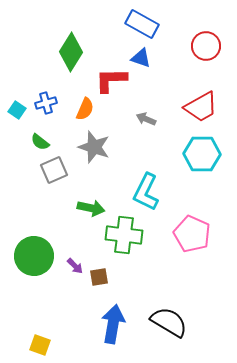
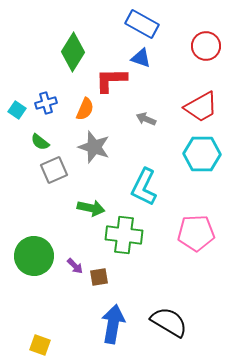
green diamond: moved 2 px right
cyan L-shape: moved 2 px left, 5 px up
pink pentagon: moved 4 px right, 1 px up; rotated 27 degrees counterclockwise
